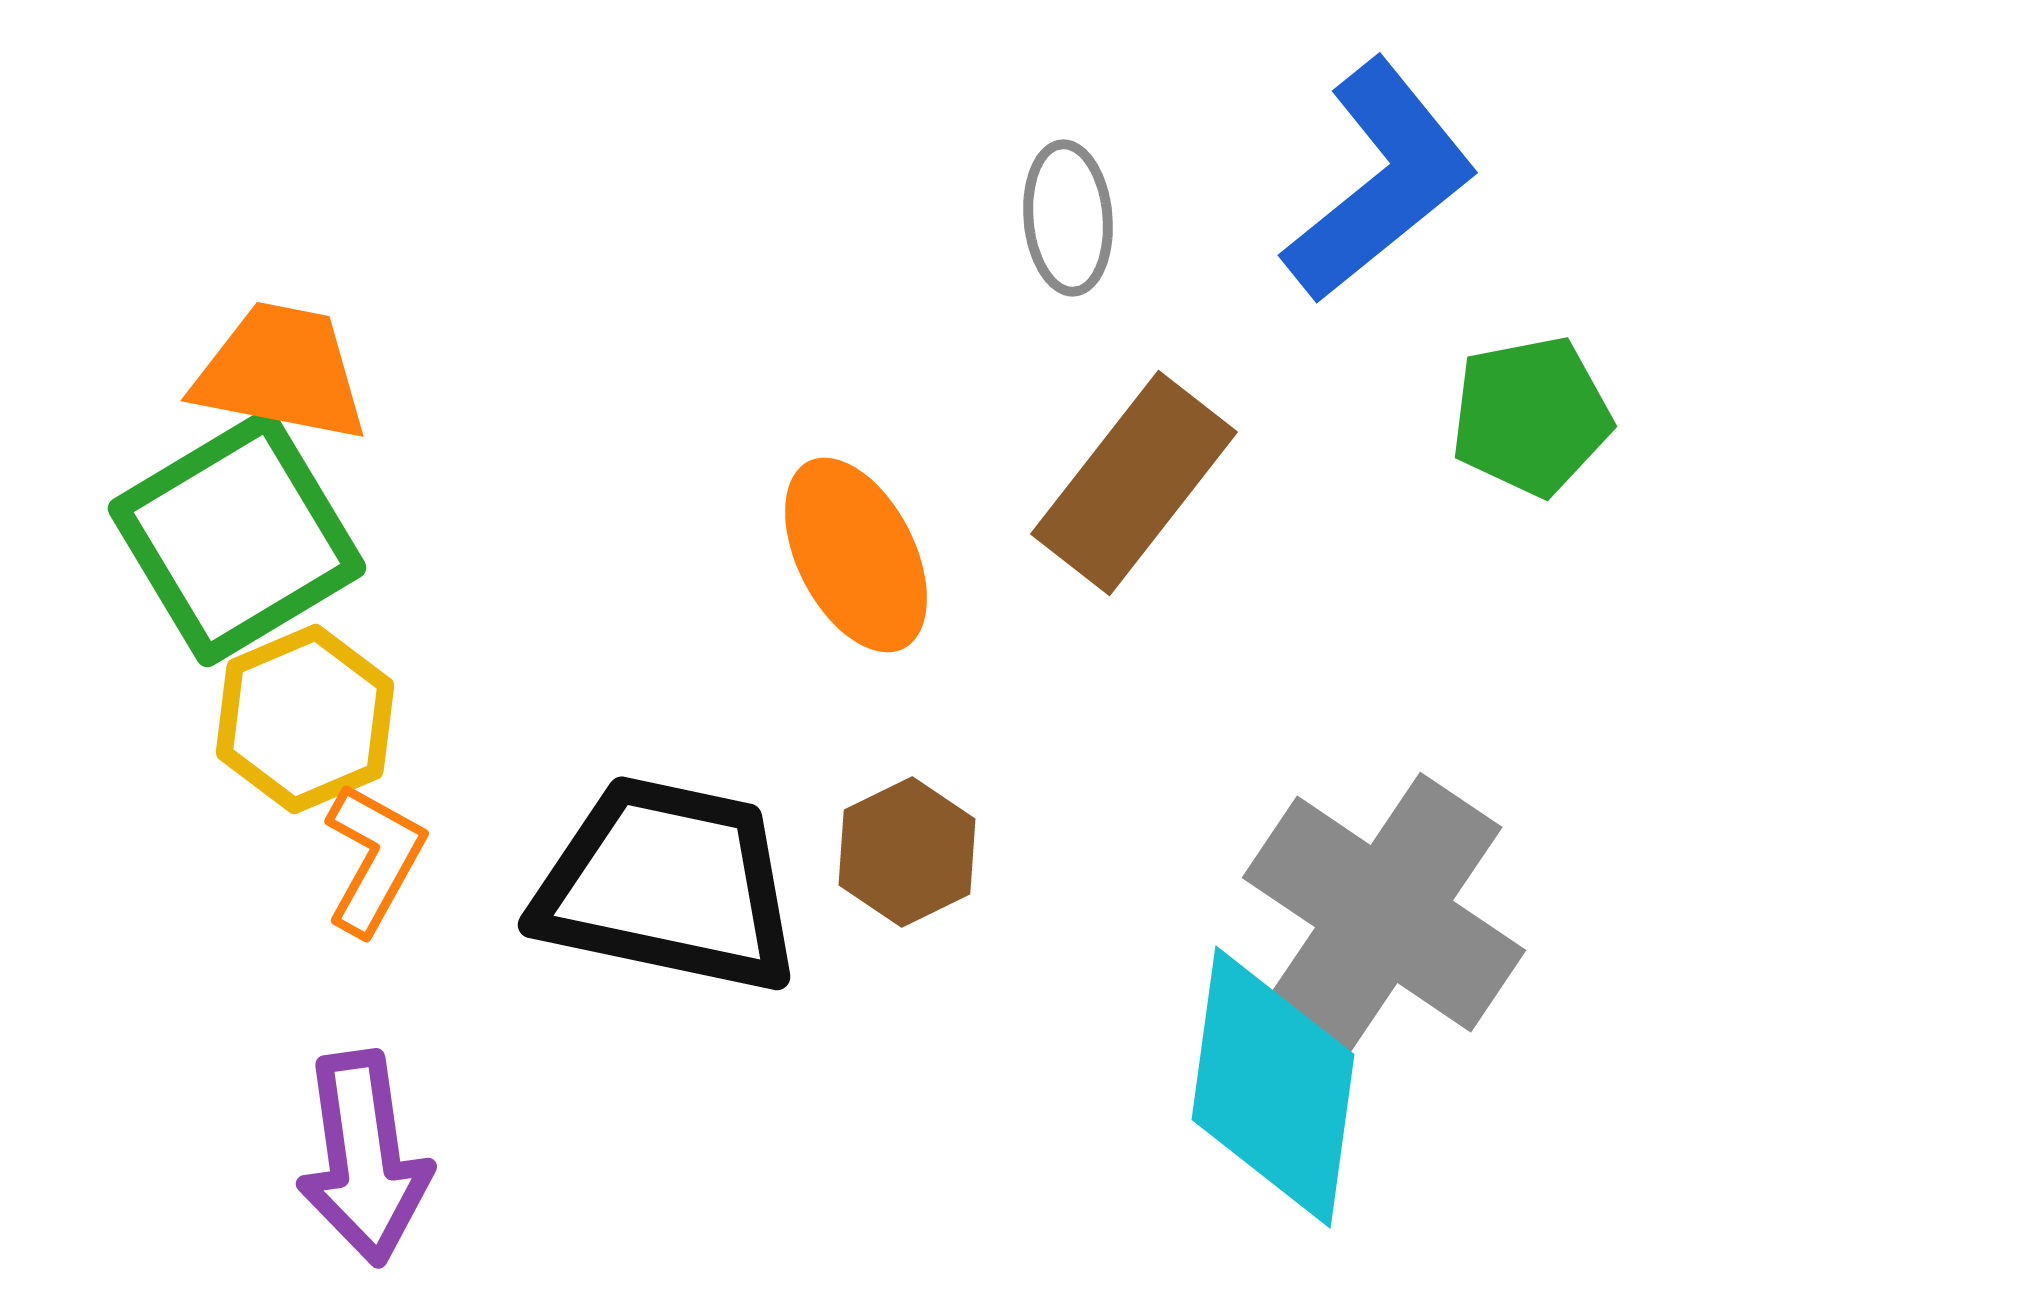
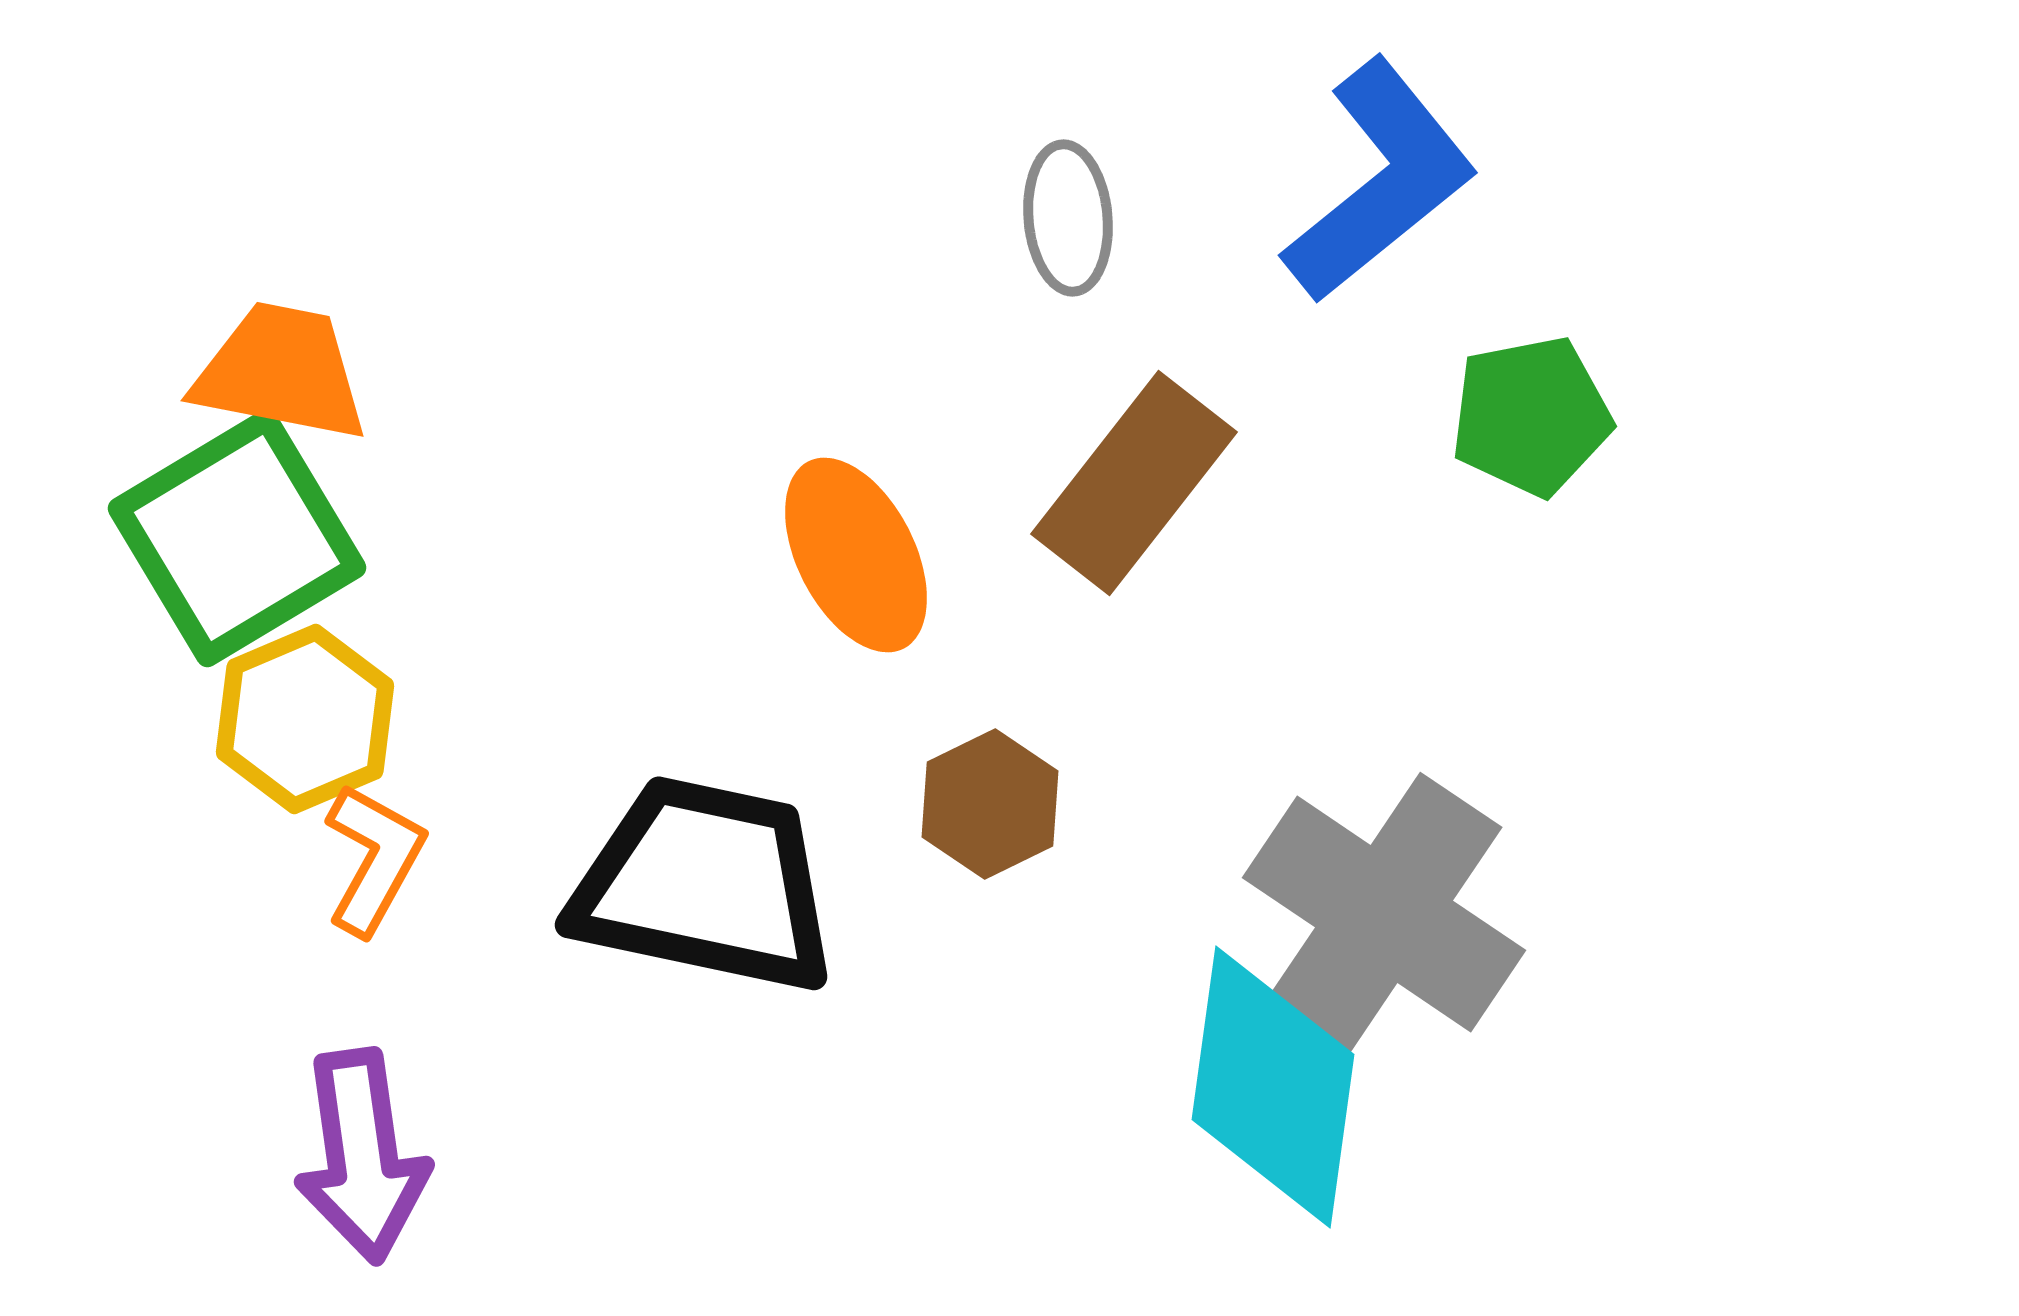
brown hexagon: moved 83 px right, 48 px up
black trapezoid: moved 37 px right
purple arrow: moved 2 px left, 2 px up
